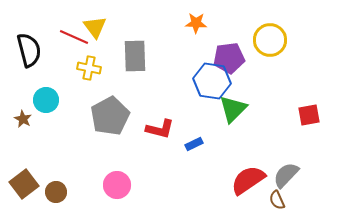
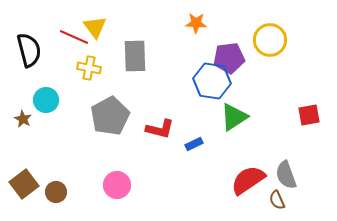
green triangle: moved 1 px right, 8 px down; rotated 12 degrees clockwise
gray semicircle: rotated 64 degrees counterclockwise
